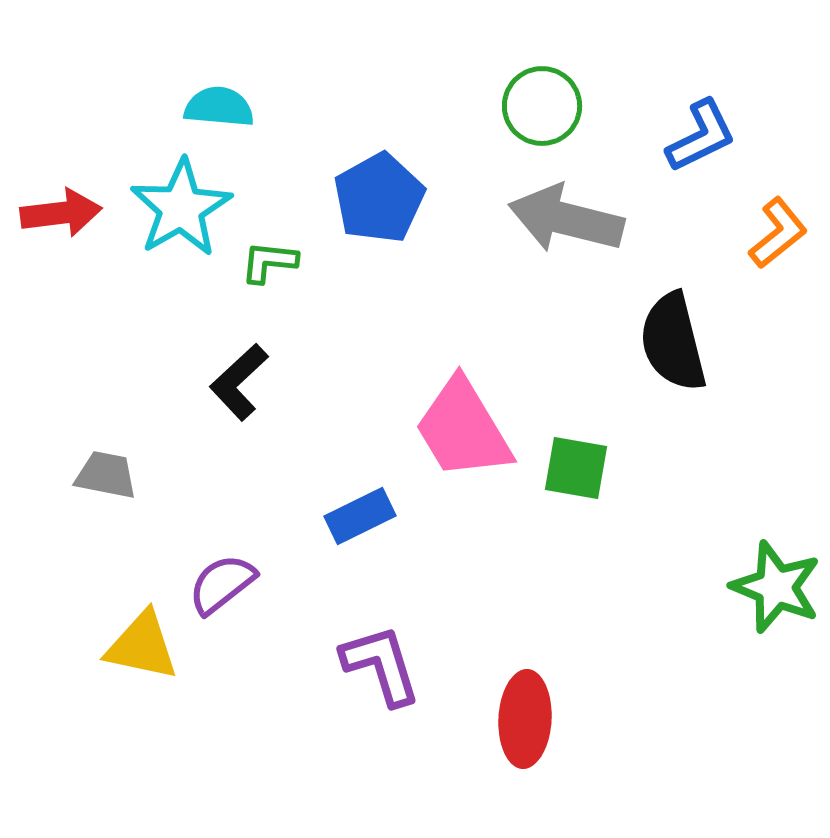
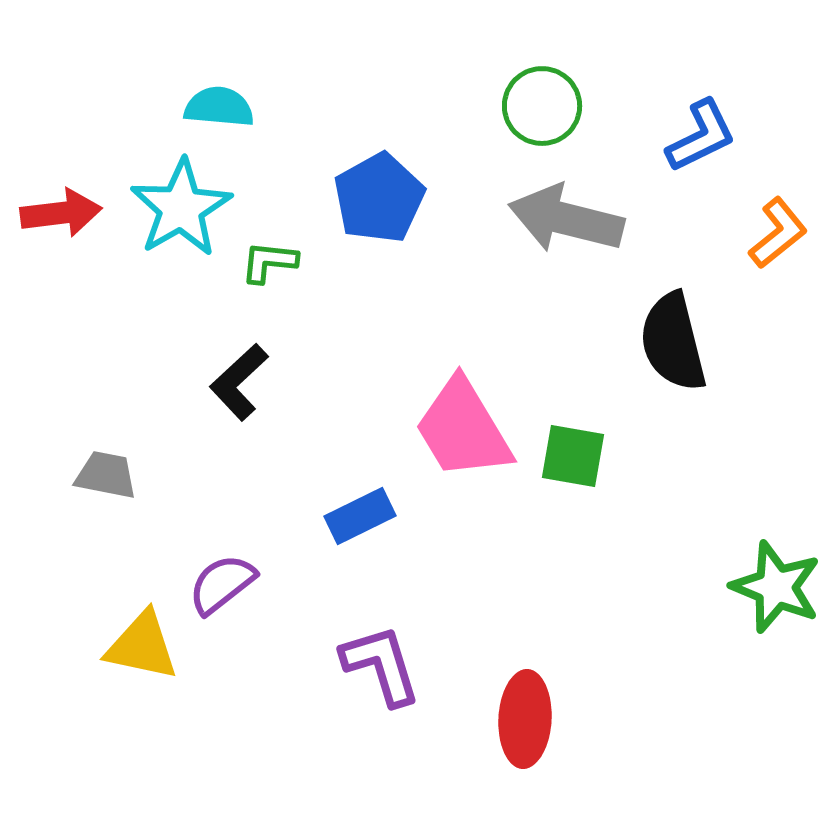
green square: moved 3 px left, 12 px up
